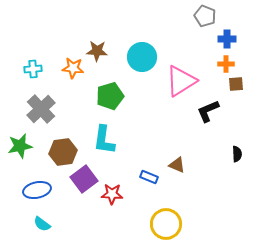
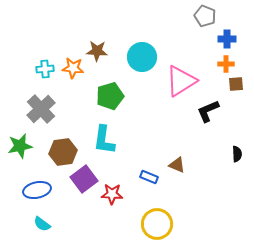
cyan cross: moved 12 px right
yellow circle: moved 9 px left
